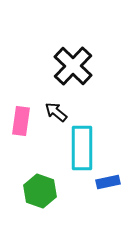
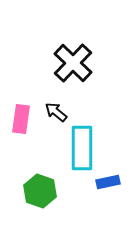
black cross: moved 3 px up
pink rectangle: moved 2 px up
